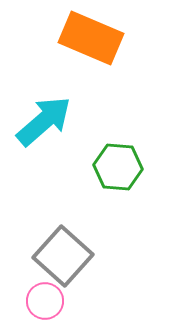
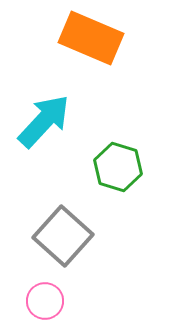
cyan arrow: rotated 6 degrees counterclockwise
green hexagon: rotated 12 degrees clockwise
gray square: moved 20 px up
